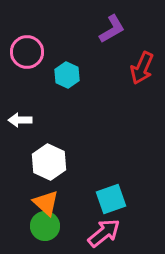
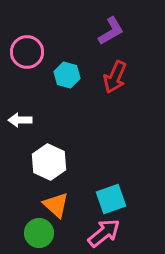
purple L-shape: moved 1 px left, 2 px down
red arrow: moved 27 px left, 9 px down
cyan hexagon: rotated 10 degrees counterclockwise
orange triangle: moved 10 px right, 2 px down
green circle: moved 6 px left, 7 px down
